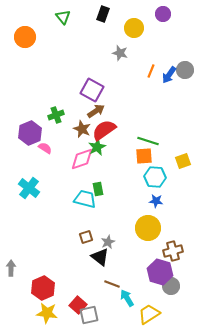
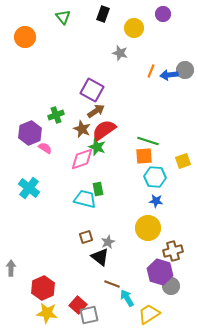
blue arrow at (169, 75): rotated 48 degrees clockwise
green star at (97, 147): rotated 24 degrees counterclockwise
